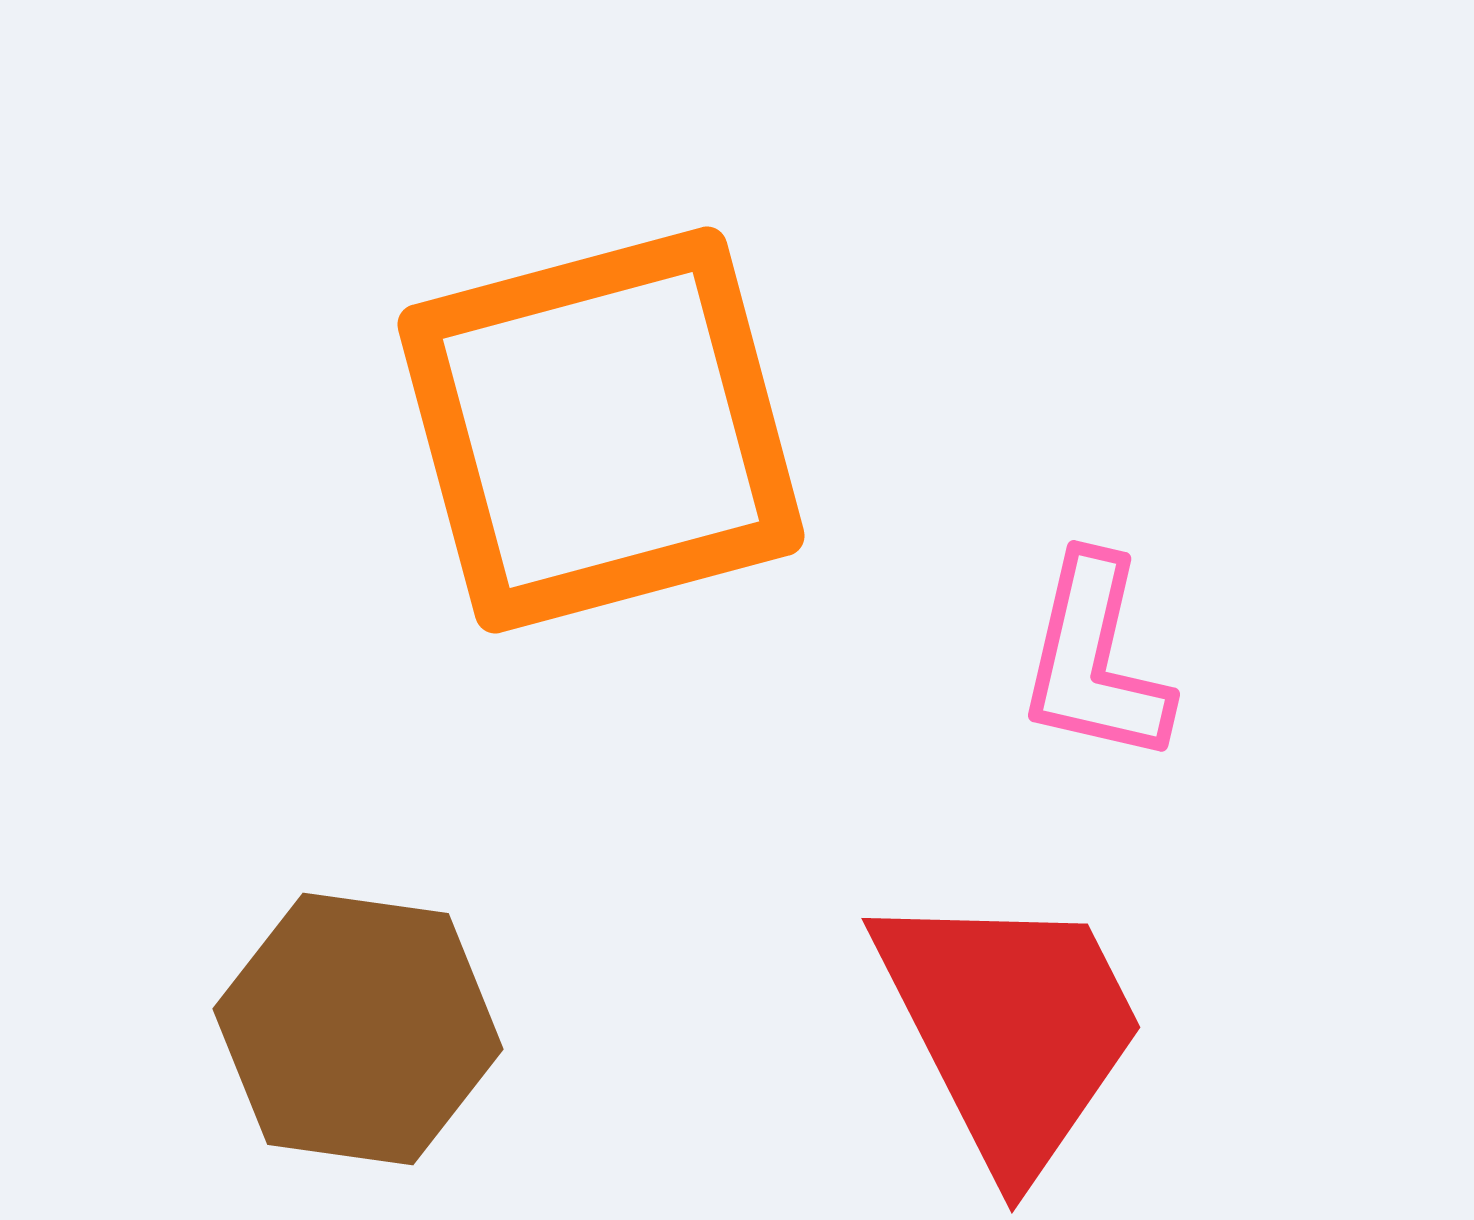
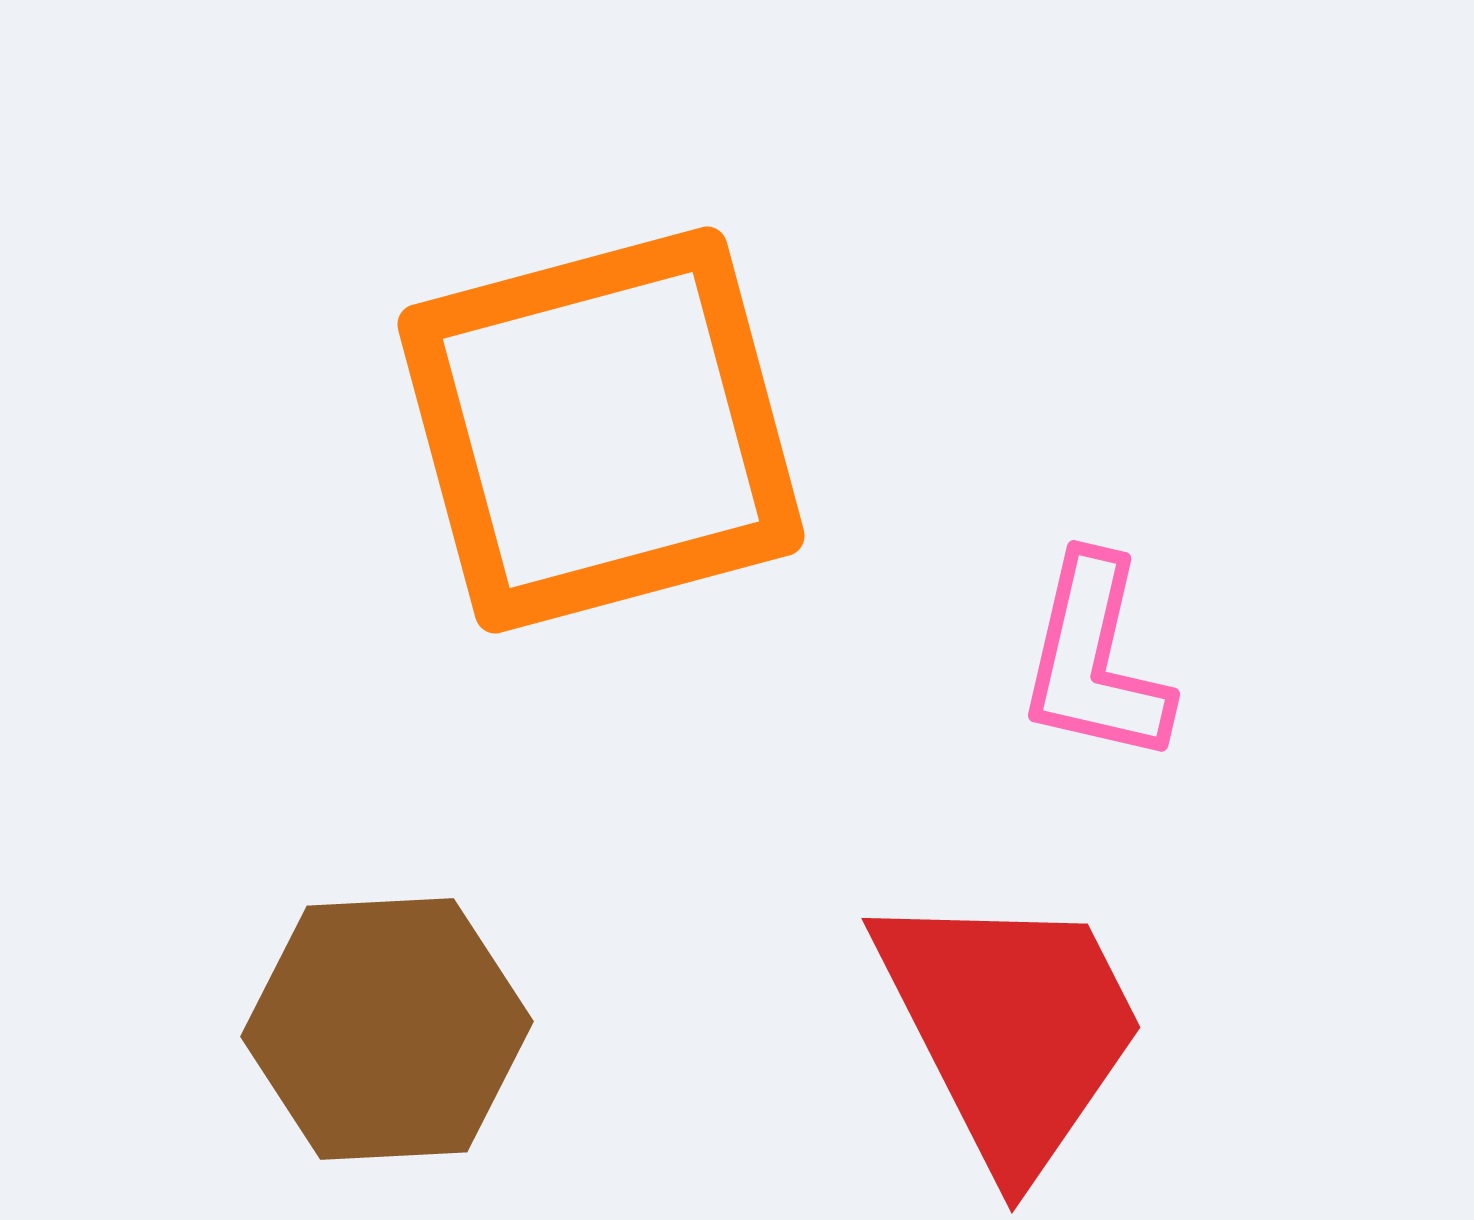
brown hexagon: moved 29 px right; rotated 11 degrees counterclockwise
